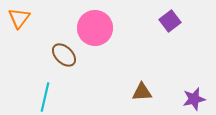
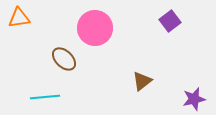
orange triangle: rotated 45 degrees clockwise
brown ellipse: moved 4 px down
brown triangle: moved 11 px up; rotated 35 degrees counterclockwise
cyan line: rotated 72 degrees clockwise
